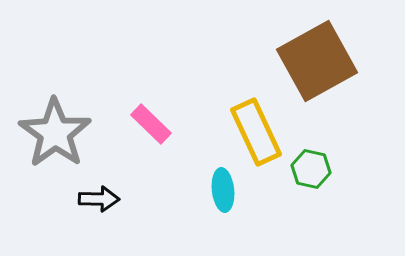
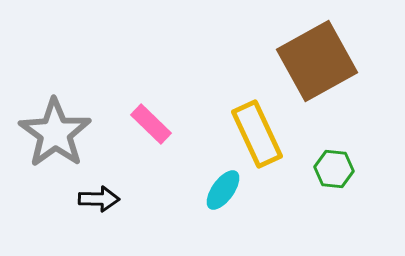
yellow rectangle: moved 1 px right, 2 px down
green hexagon: moved 23 px right; rotated 6 degrees counterclockwise
cyan ellipse: rotated 42 degrees clockwise
